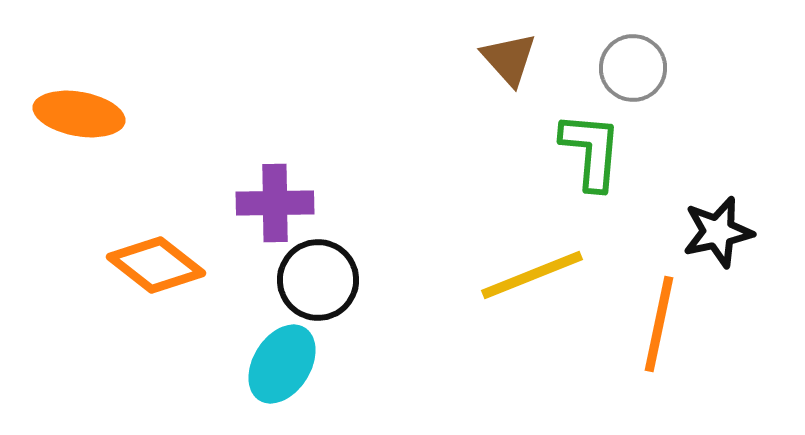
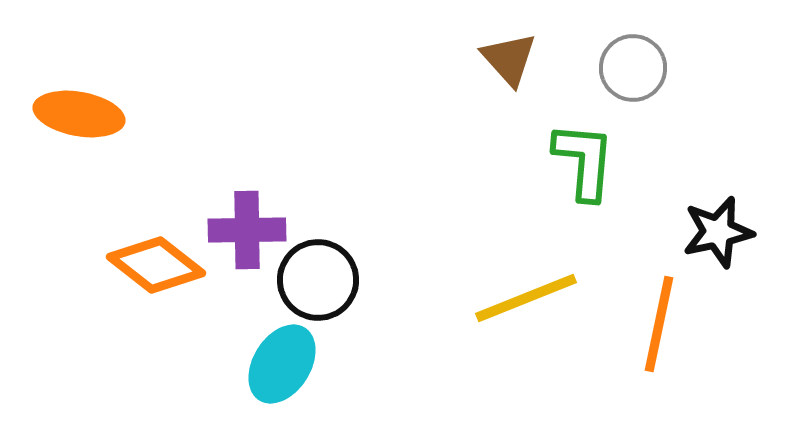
green L-shape: moved 7 px left, 10 px down
purple cross: moved 28 px left, 27 px down
yellow line: moved 6 px left, 23 px down
